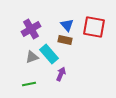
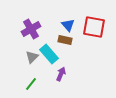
blue triangle: moved 1 px right
gray triangle: rotated 24 degrees counterclockwise
green line: moved 2 px right; rotated 40 degrees counterclockwise
